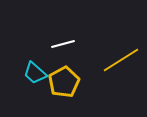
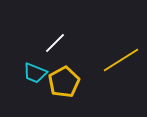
white line: moved 8 px left, 1 px up; rotated 30 degrees counterclockwise
cyan trapezoid: rotated 20 degrees counterclockwise
